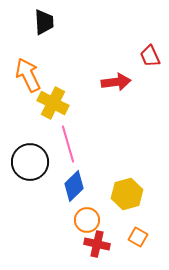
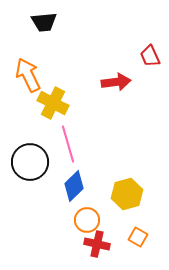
black trapezoid: rotated 88 degrees clockwise
